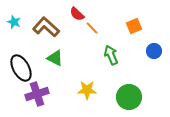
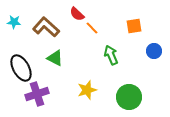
cyan star: rotated 16 degrees counterclockwise
orange square: rotated 14 degrees clockwise
yellow star: rotated 18 degrees counterclockwise
